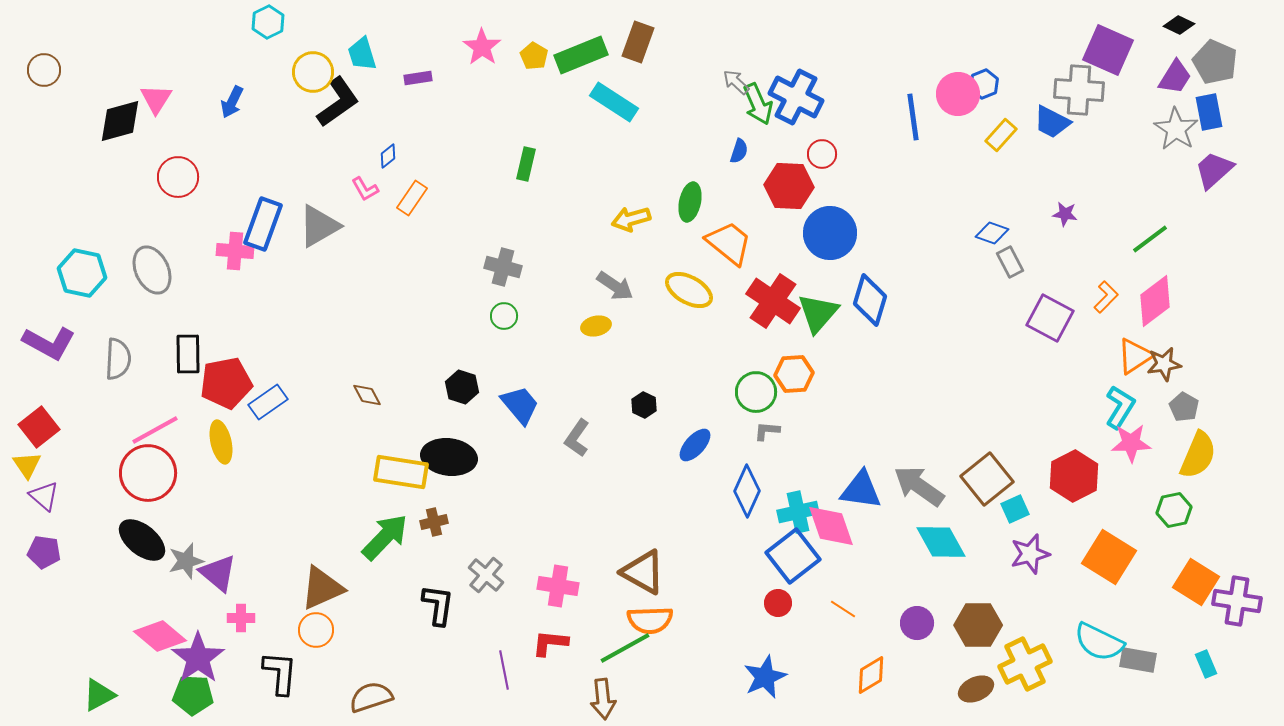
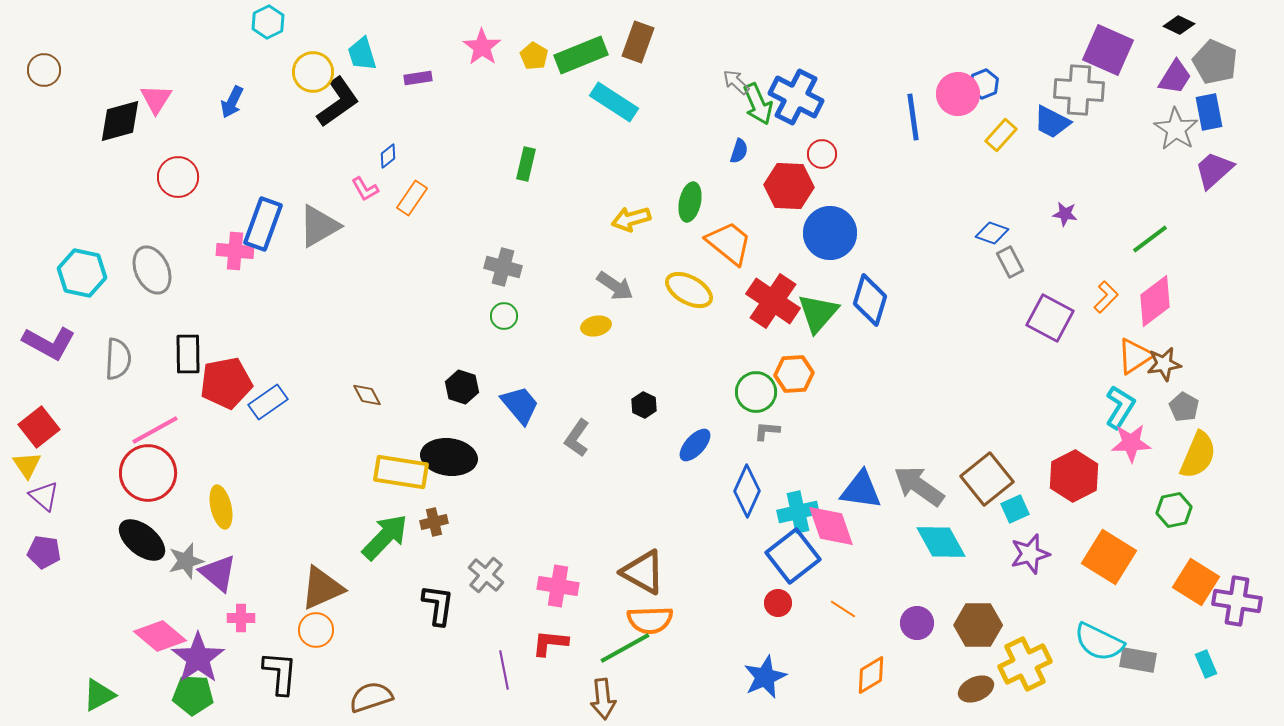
yellow ellipse at (221, 442): moved 65 px down
